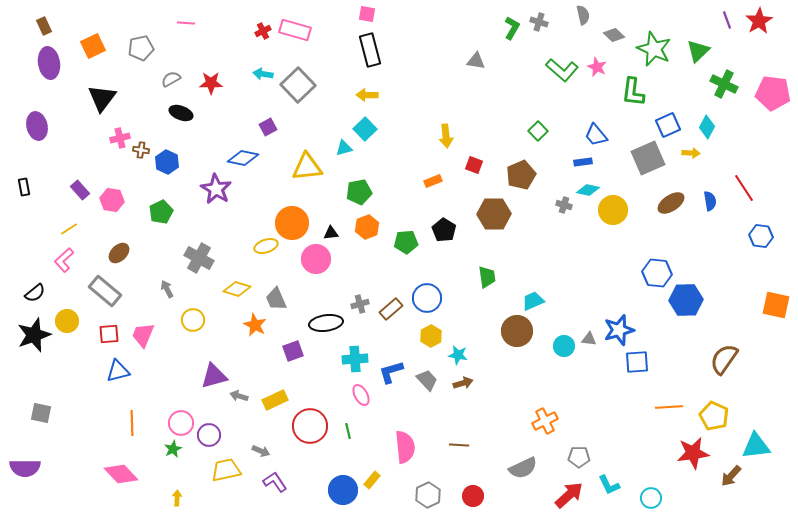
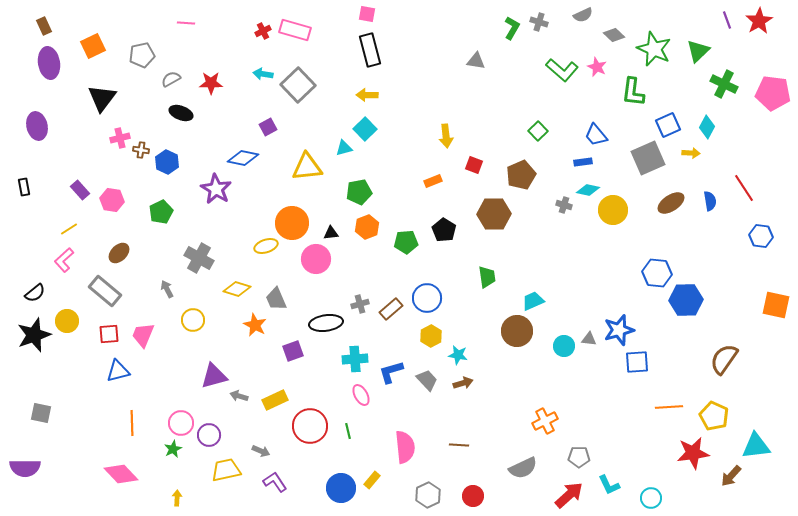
gray semicircle at (583, 15): rotated 78 degrees clockwise
gray pentagon at (141, 48): moved 1 px right, 7 px down
blue circle at (343, 490): moved 2 px left, 2 px up
